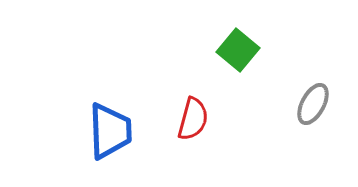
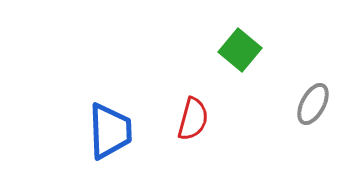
green square: moved 2 px right
